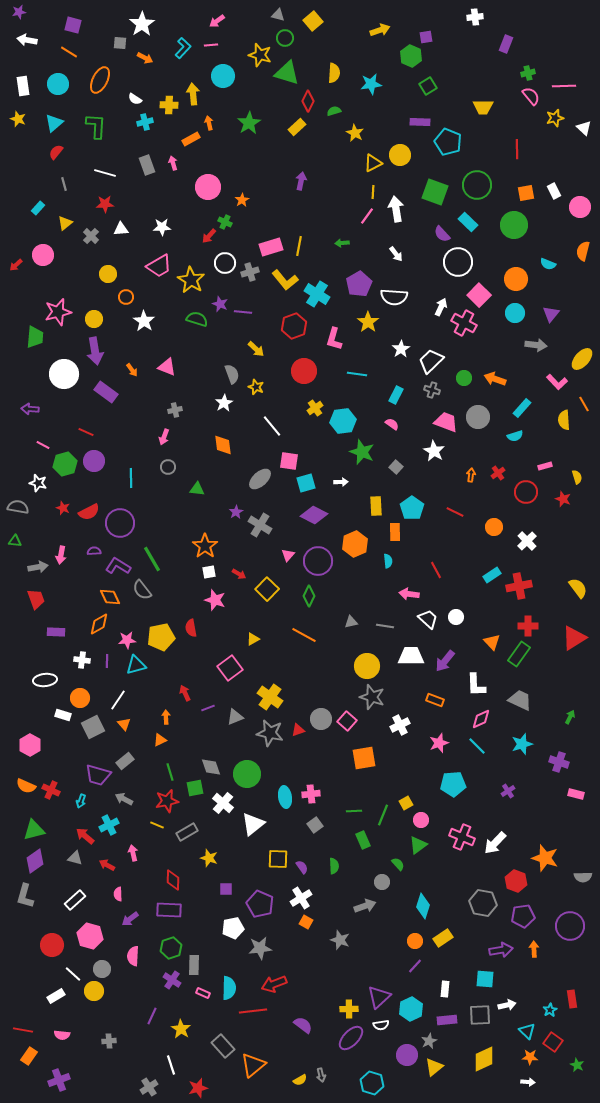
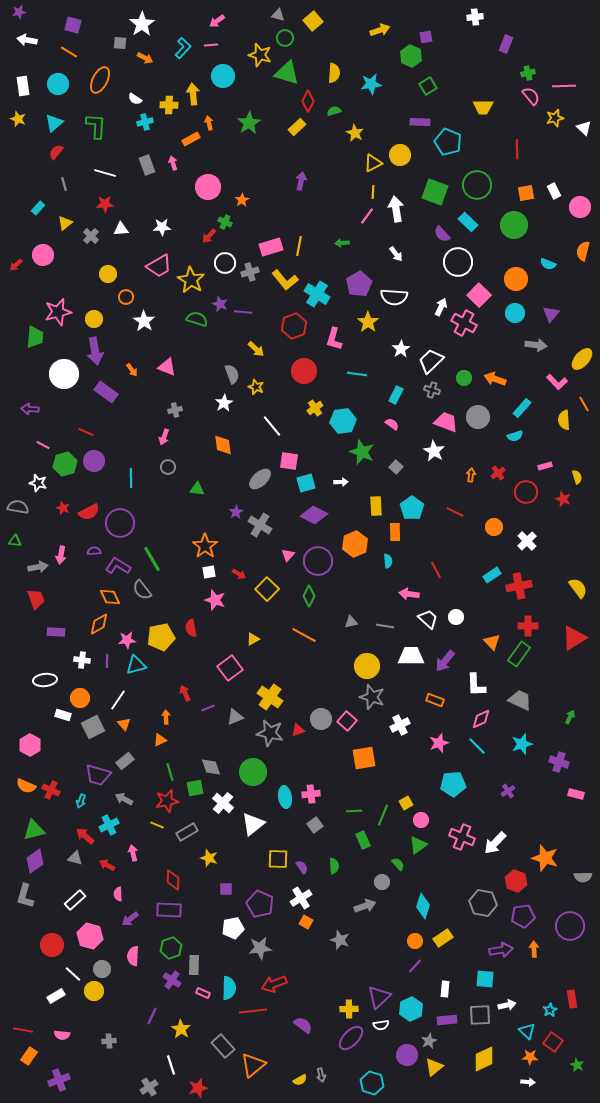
green circle at (247, 774): moved 6 px right, 2 px up
